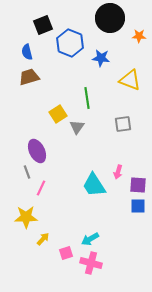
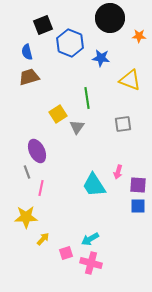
pink line: rotated 14 degrees counterclockwise
